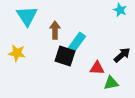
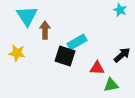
brown arrow: moved 10 px left
cyan rectangle: rotated 24 degrees clockwise
green triangle: moved 2 px down
